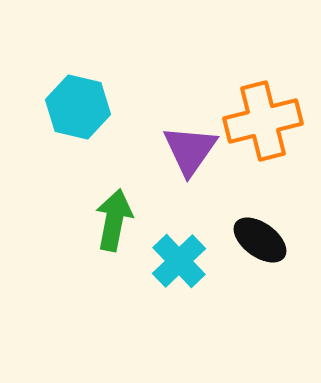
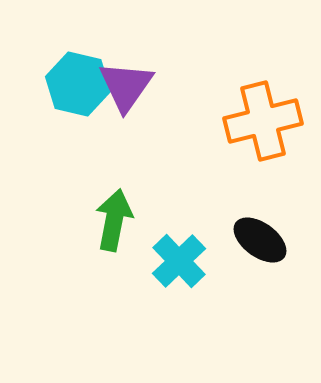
cyan hexagon: moved 23 px up
purple triangle: moved 64 px left, 64 px up
